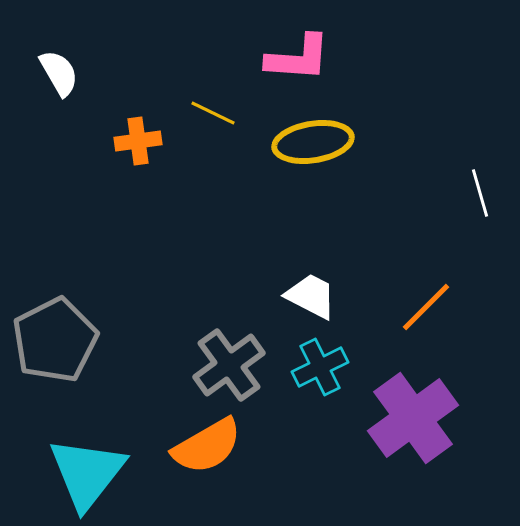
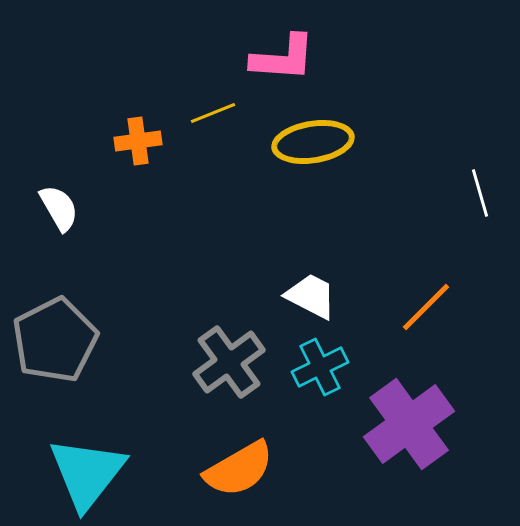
pink L-shape: moved 15 px left
white semicircle: moved 135 px down
yellow line: rotated 48 degrees counterclockwise
gray cross: moved 3 px up
purple cross: moved 4 px left, 6 px down
orange semicircle: moved 32 px right, 23 px down
